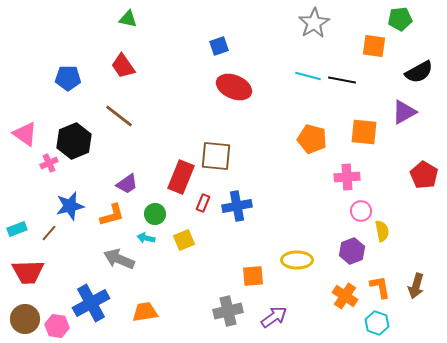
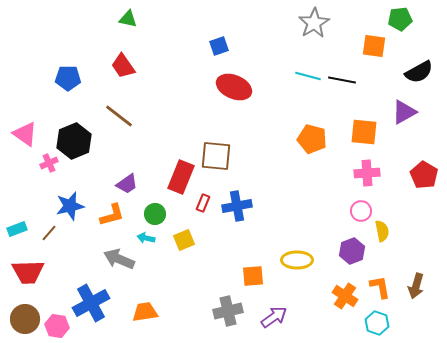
pink cross at (347, 177): moved 20 px right, 4 px up
